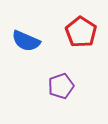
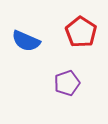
purple pentagon: moved 6 px right, 3 px up
